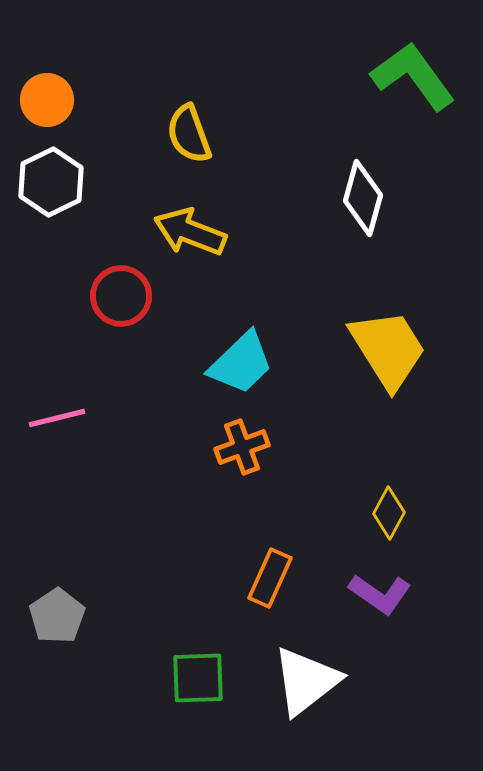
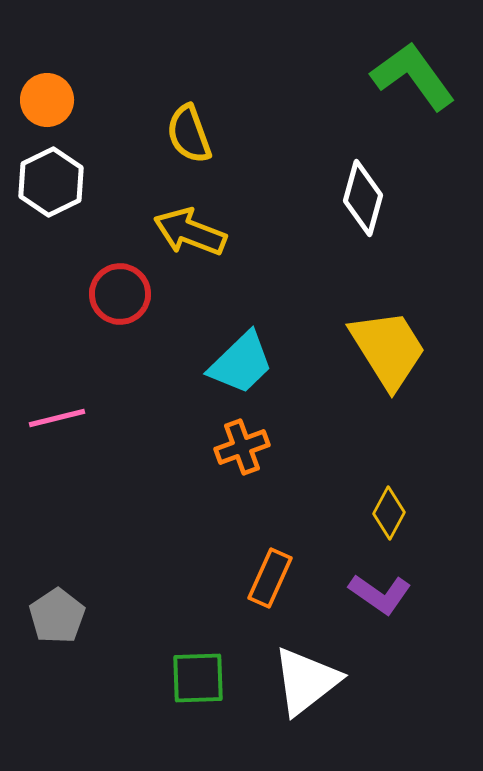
red circle: moved 1 px left, 2 px up
